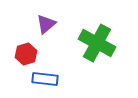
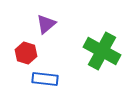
green cross: moved 5 px right, 8 px down
red hexagon: moved 1 px up; rotated 25 degrees counterclockwise
